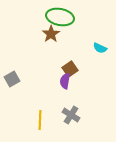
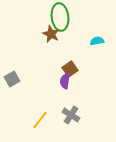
green ellipse: rotated 72 degrees clockwise
brown star: rotated 12 degrees counterclockwise
cyan semicircle: moved 3 px left, 7 px up; rotated 144 degrees clockwise
yellow line: rotated 36 degrees clockwise
